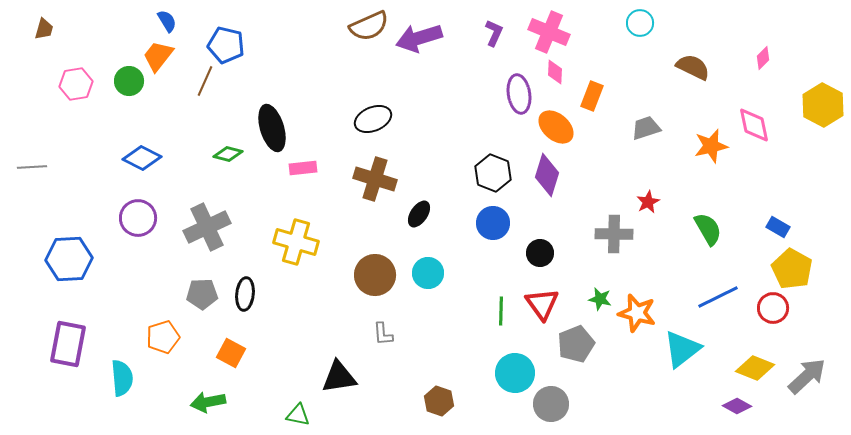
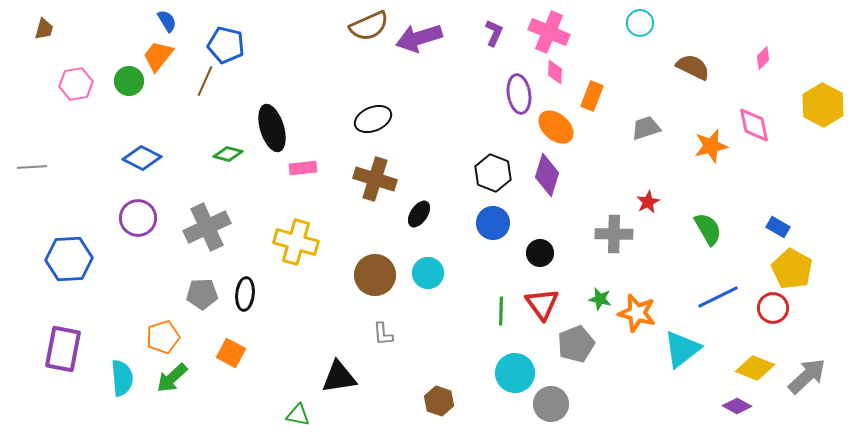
purple rectangle at (68, 344): moved 5 px left, 5 px down
green arrow at (208, 402): moved 36 px left, 24 px up; rotated 32 degrees counterclockwise
